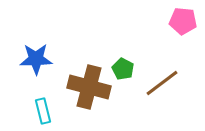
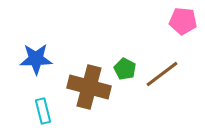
green pentagon: moved 2 px right
brown line: moved 9 px up
